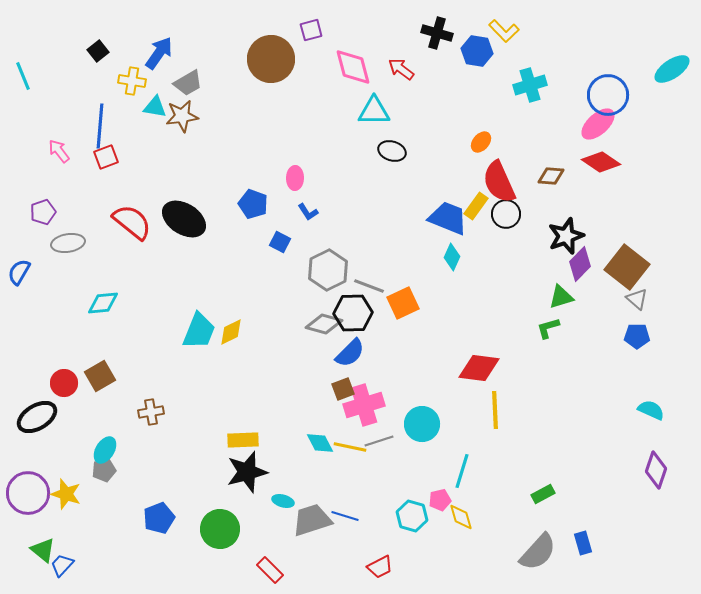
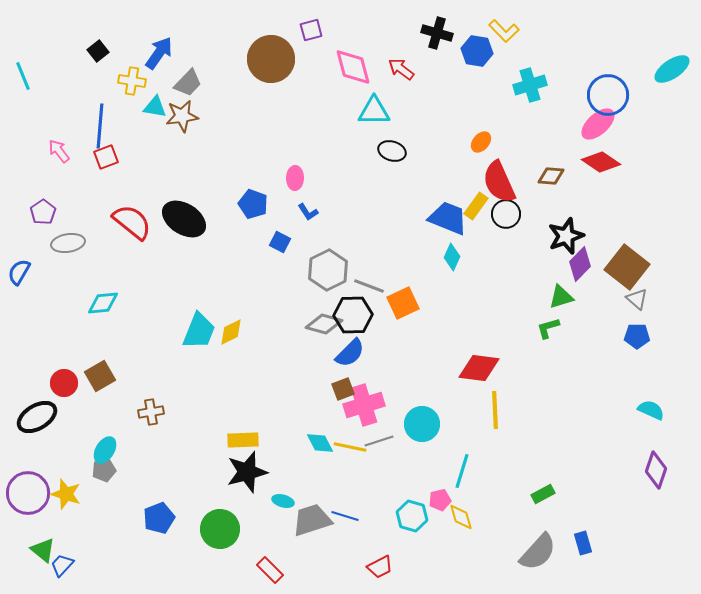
gray trapezoid at (188, 83): rotated 16 degrees counterclockwise
purple pentagon at (43, 212): rotated 15 degrees counterclockwise
black hexagon at (353, 313): moved 2 px down
